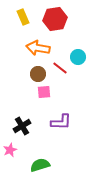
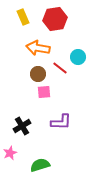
pink star: moved 3 px down
